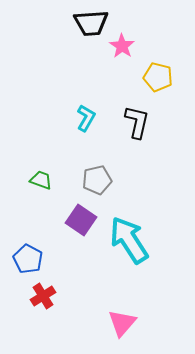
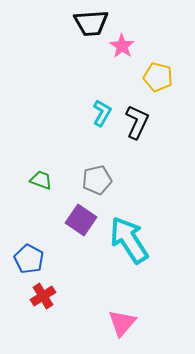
cyan L-shape: moved 16 px right, 5 px up
black L-shape: rotated 12 degrees clockwise
blue pentagon: moved 1 px right
